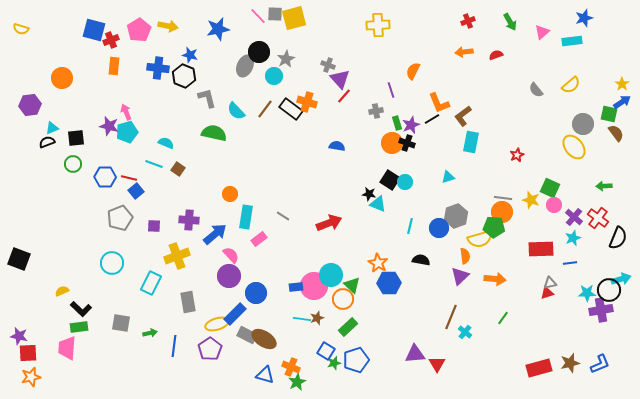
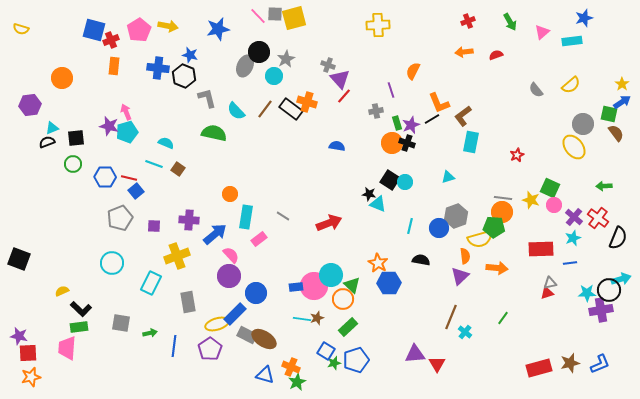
orange arrow at (495, 279): moved 2 px right, 11 px up
